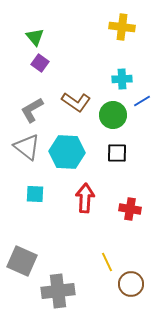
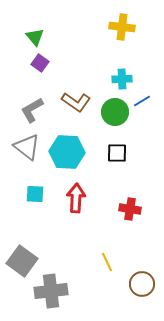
green circle: moved 2 px right, 3 px up
red arrow: moved 9 px left
gray square: rotated 12 degrees clockwise
brown circle: moved 11 px right
gray cross: moved 7 px left
